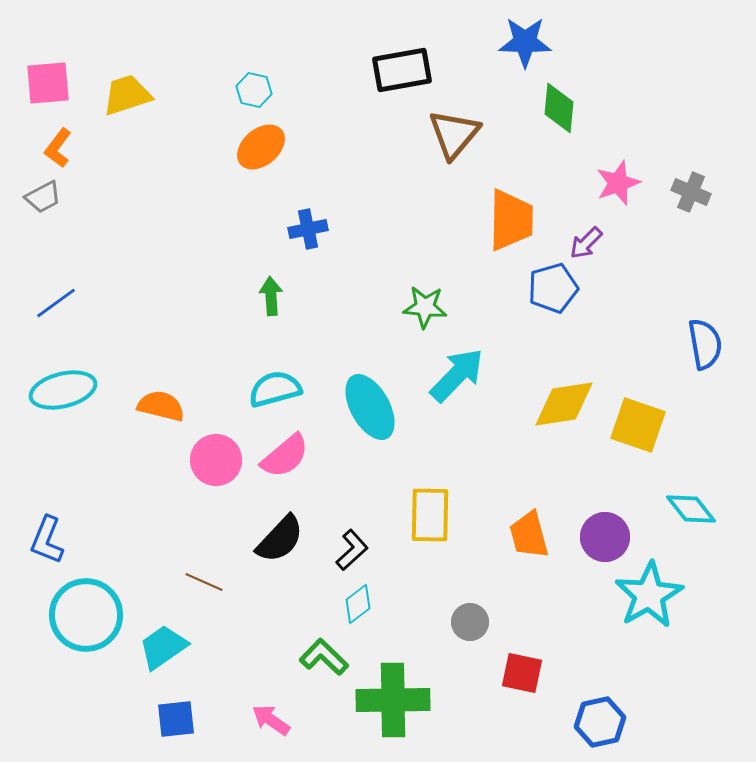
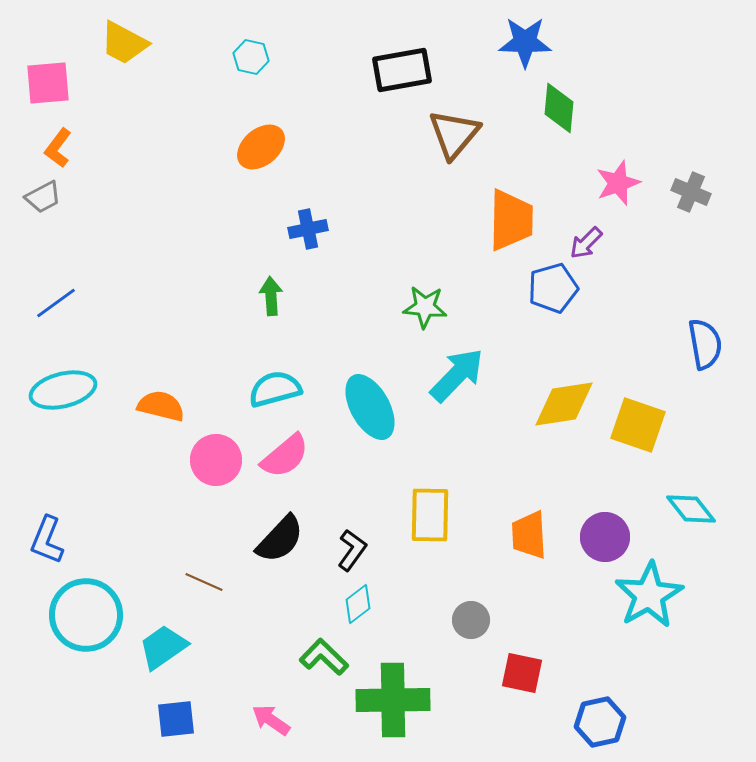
cyan hexagon at (254, 90): moved 3 px left, 33 px up
yellow trapezoid at (127, 95): moved 3 px left, 52 px up; rotated 134 degrees counterclockwise
orange trapezoid at (529, 535): rotated 12 degrees clockwise
black L-shape at (352, 550): rotated 12 degrees counterclockwise
gray circle at (470, 622): moved 1 px right, 2 px up
